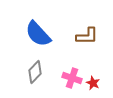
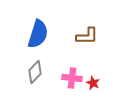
blue semicircle: rotated 120 degrees counterclockwise
pink cross: rotated 12 degrees counterclockwise
